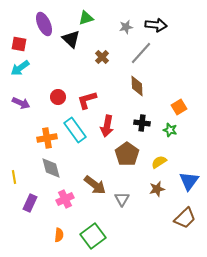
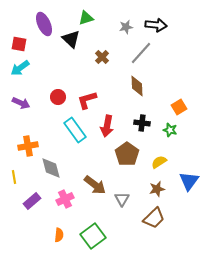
orange cross: moved 19 px left, 8 px down
purple rectangle: moved 2 px right, 2 px up; rotated 24 degrees clockwise
brown trapezoid: moved 31 px left
